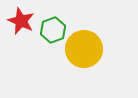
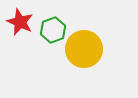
red star: moved 1 px left, 1 px down
